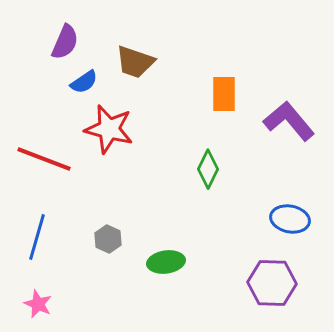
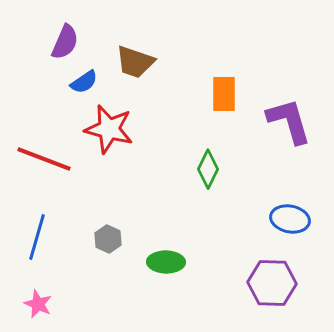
purple L-shape: rotated 24 degrees clockwise
green ellipse: rotated 9 degrees clockwise
